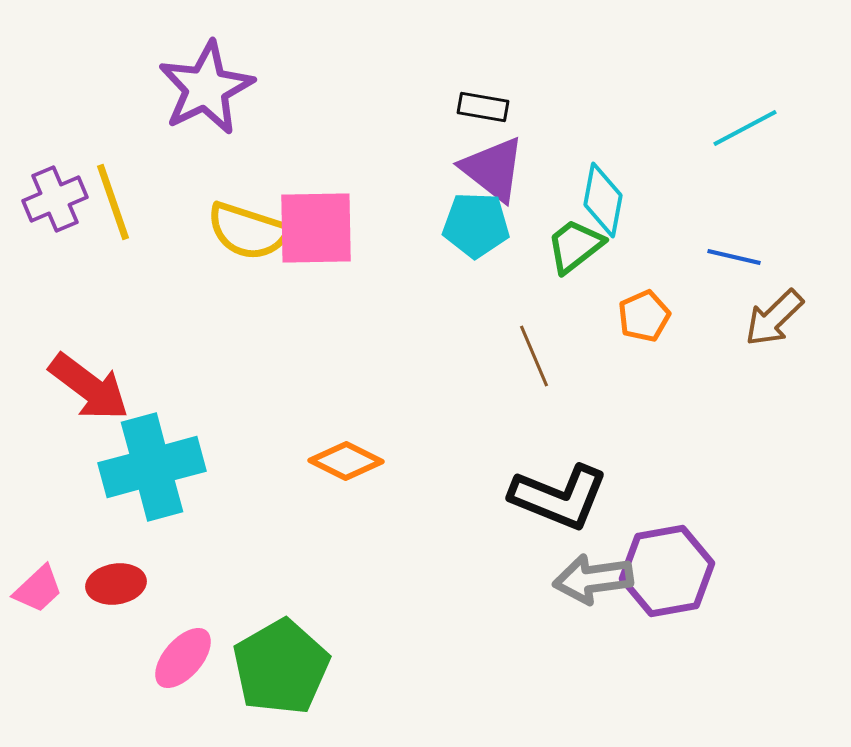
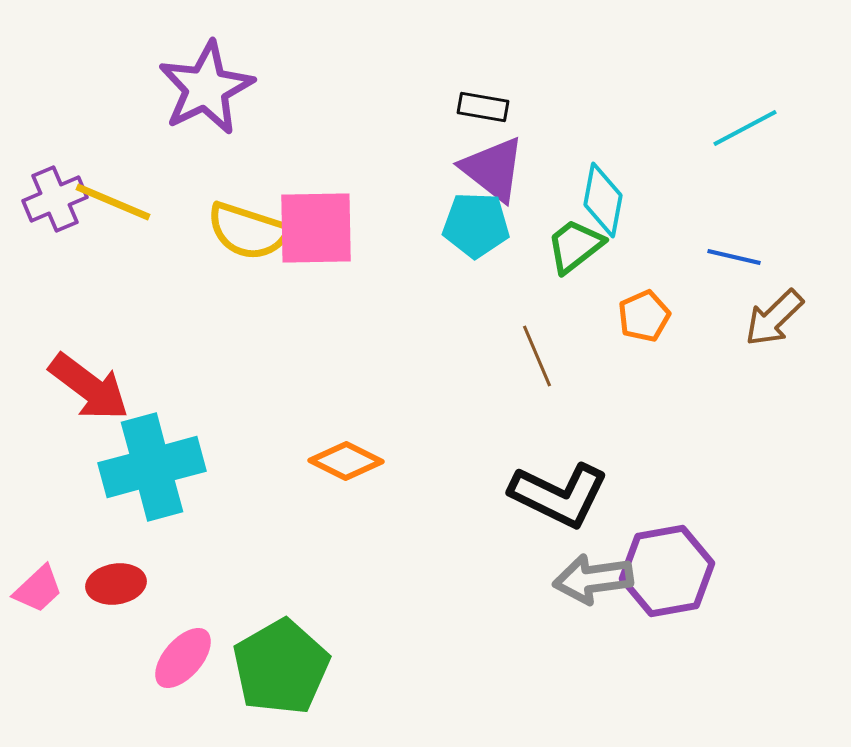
yellow line: rotated 48 degrees counterclockwise
brown line: moved 3 px right
black L-shape: moved 2 px up; rotated 4 degrees clockwise
